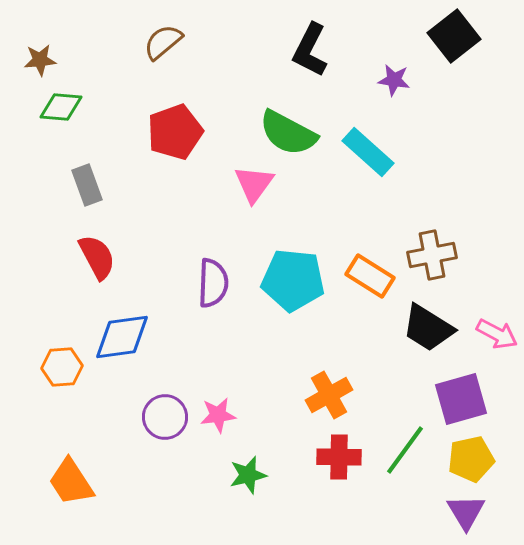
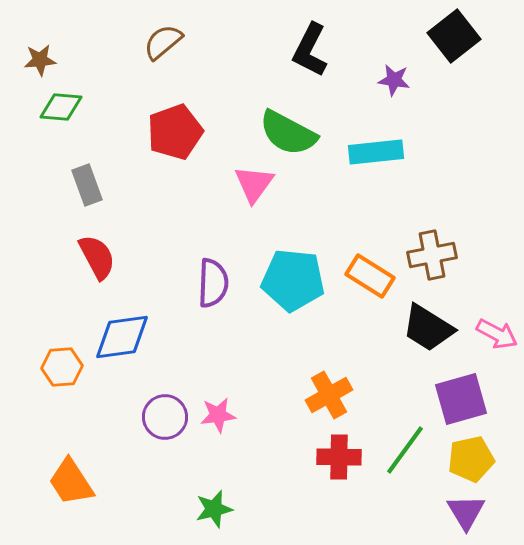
cyan rectangle: moved 8 px right; rotated 48 degrees counterclockwise
green star: moved 34 px left, 34 px down
